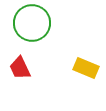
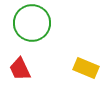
red trapezoid: moved 1 px down
